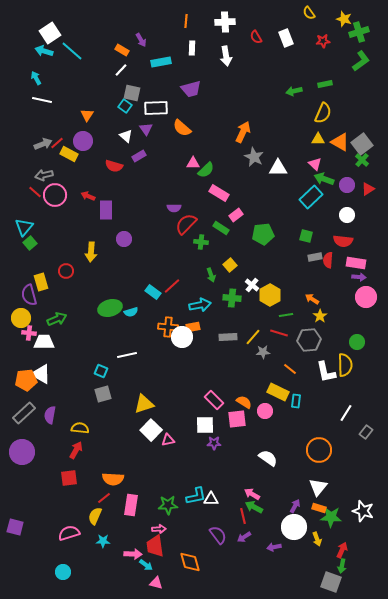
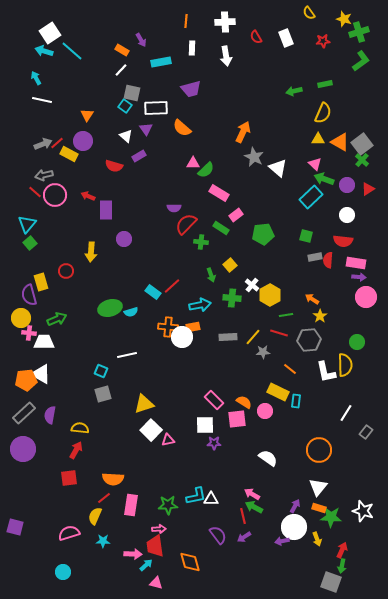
white triangle at (278, 168): rotated 42 degrees clockwise
cyan triangle at (24, 227): moved 3 px right, 3 px up
purple circle at (22, 452): moved 1 px right, 3 px up
purple arrow at (274, 547): moved 8 px right, 6 px up
cyan arrow at (146, 565): rotated 80 degrees counterclockwise
